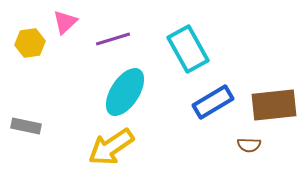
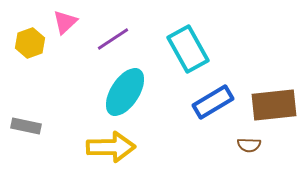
purple line: rotated 16 degrees counterclockwise
yellow hexagon: rotated 12 degrees counterclockwise
yellow arrow: rotated 147 degrees counterclockwise
